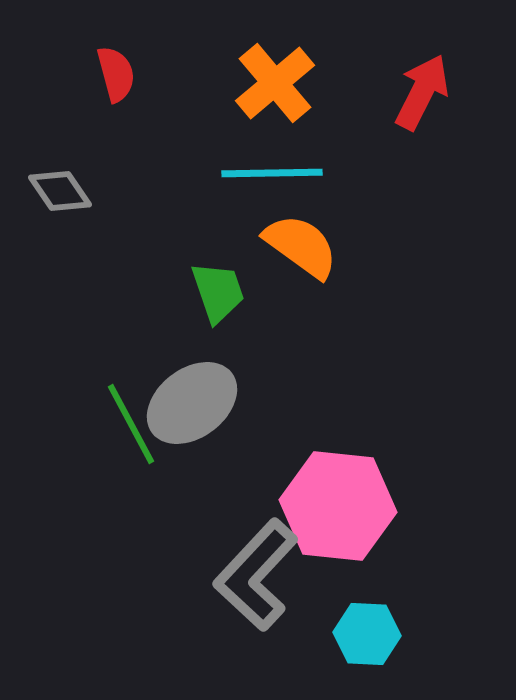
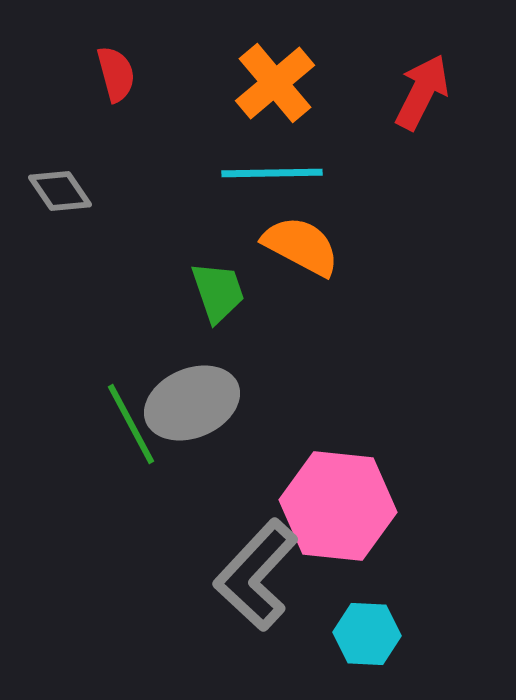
orange semicircle: rotated 8 degrees counterclockwise
gray ellipse: rotated 14 degrees clockwise
